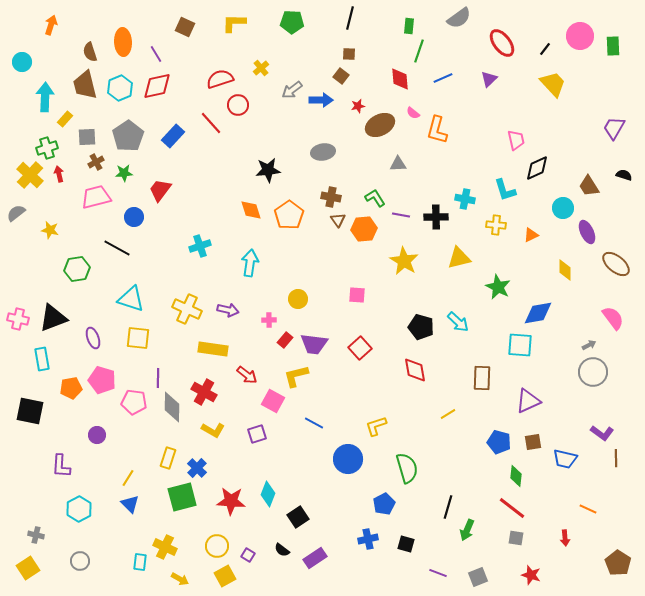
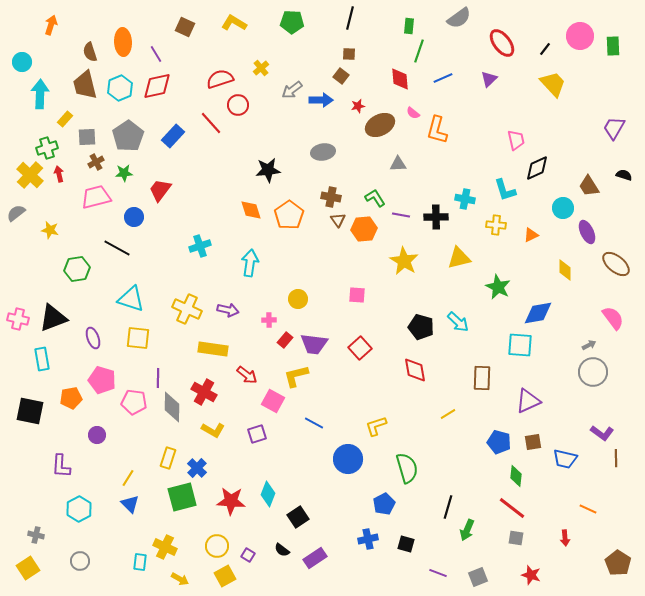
yellow L-shape at (234, 23): rotated 30 degrees clockwise
cyan arrow at (45, 97): moved 5 px left, 3 px up
orange pentagon at (71, 388): moved 10 px down
